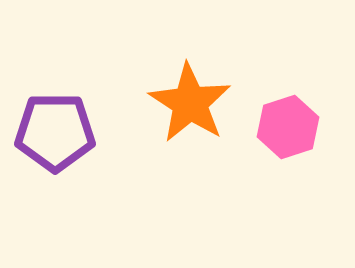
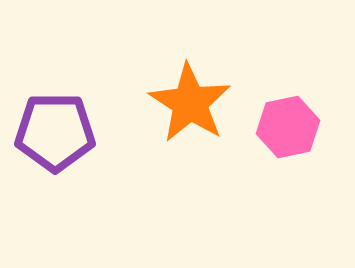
pink hexagon: rotated 6 degrees clockwise
